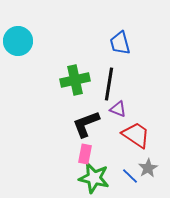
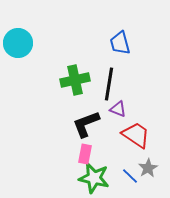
cyan circle: moved 2 px down
